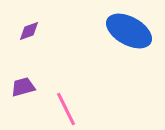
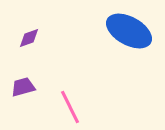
purple diamond: moved 7 px down
pink line: moved 4 px right, 2 px up
